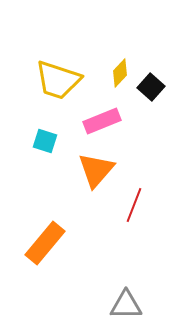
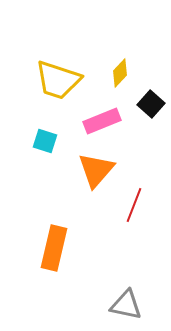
black square: moved 17 px down
orange rectangle: moved 9 px right, 5 px down; rotated 27 degrees counterclockwise
gray triangle: rotated 12 degrees clockwise
